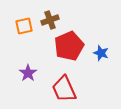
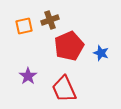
purple star: moved 3 px down
